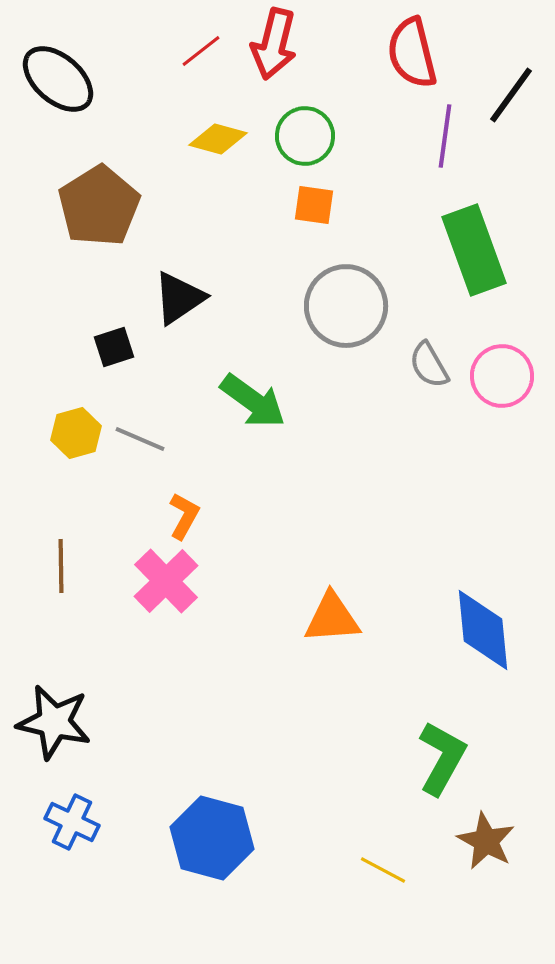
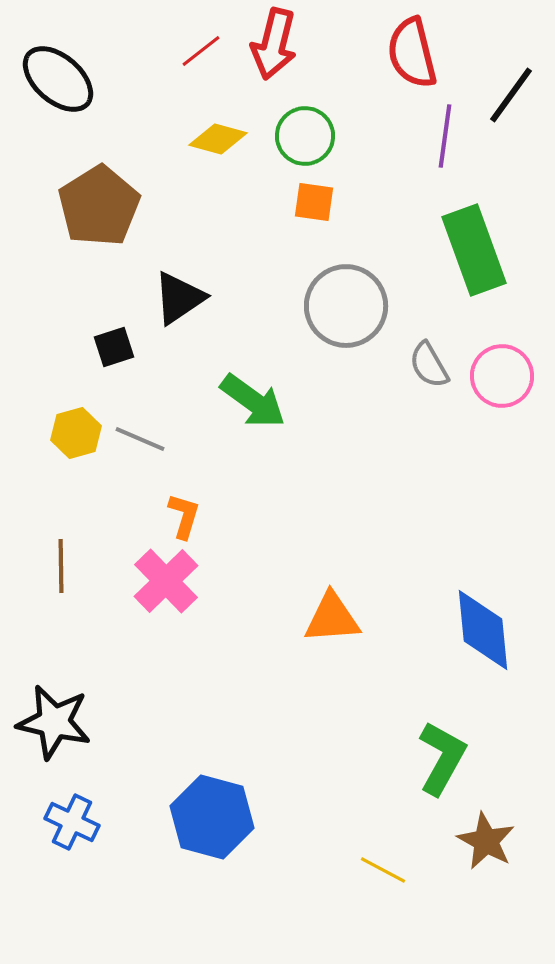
orange square: moved 3 px up
orange L-shape: rotated 12 degrees counterclockwise
blue hexagon: moved 21 px up
